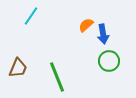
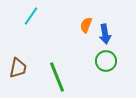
orange semicircle: rotated 28 degrees counterclockwise
blue arrow: moved 2 px right
green circle: moved 3 px left
brown trapezoid: rotated 10 degrees counterclockwise
